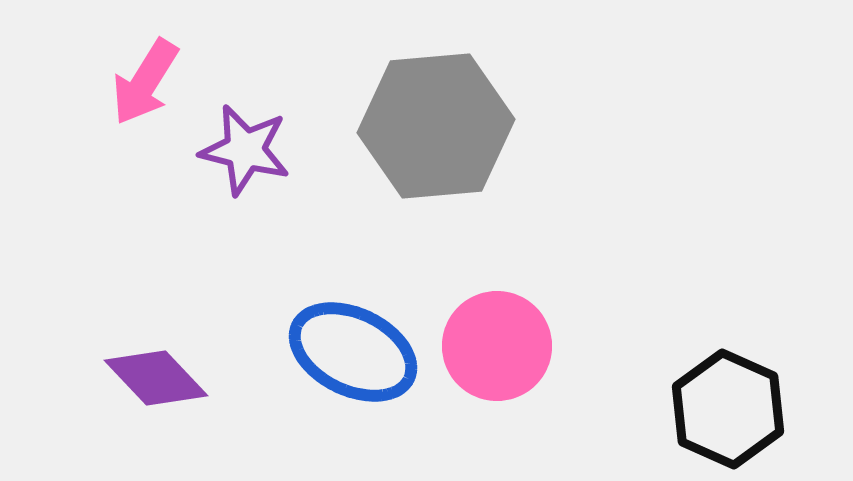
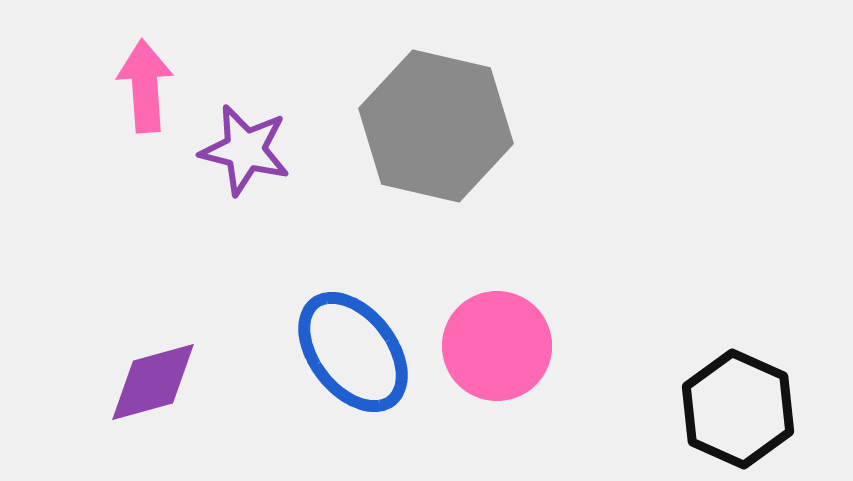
pink arrow: moved 4 px down; rotated 144 degrees clockwise
gray hexagon: rotated 18 degrees clockwise
blue ellipse: rotated 26 degrees clockwise
purple diamond: moved 3 px left, 4 px down; rotated 62 degrees counterclockwise
black hexagon: moved 10 px right
